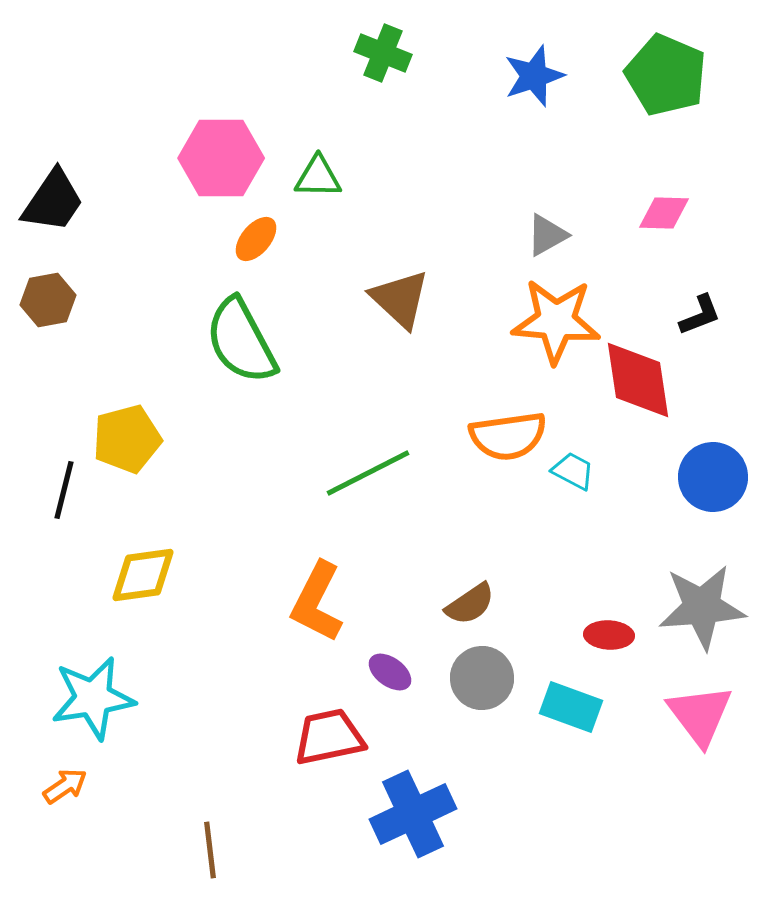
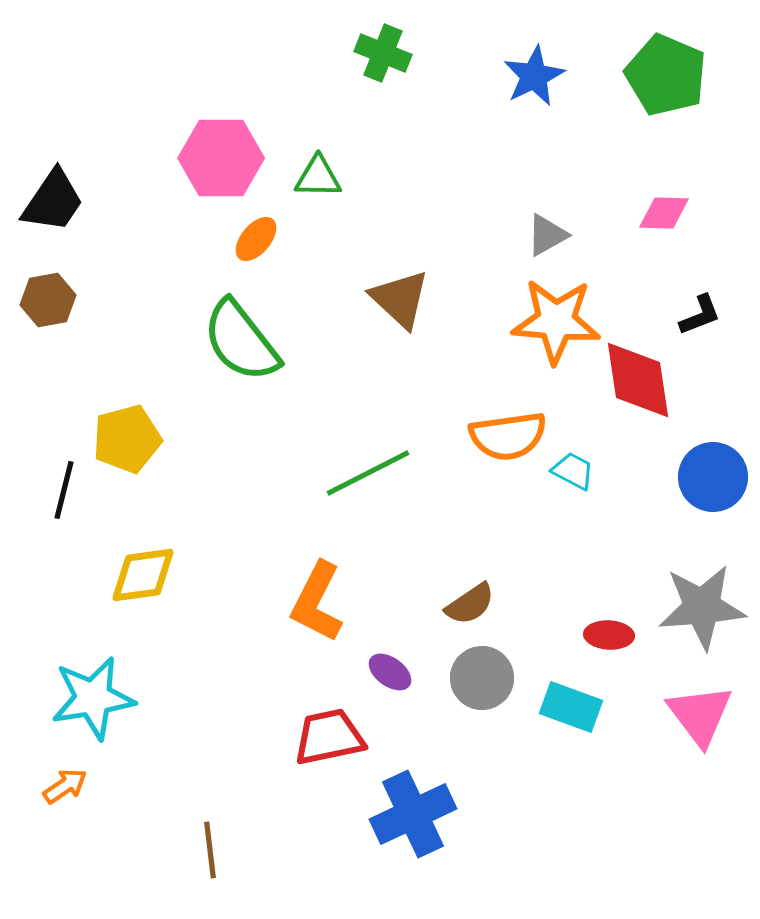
blue star: rotated 8 degrees counterclockwise
green semicircle: rotated 10 degrees counterclockwise
